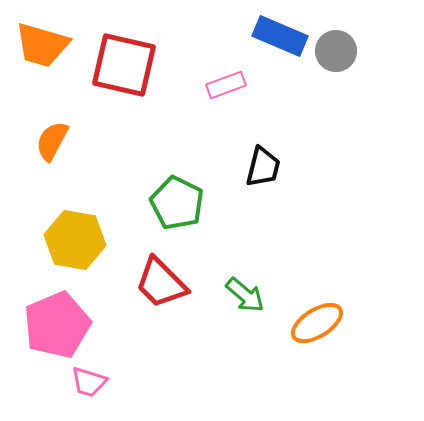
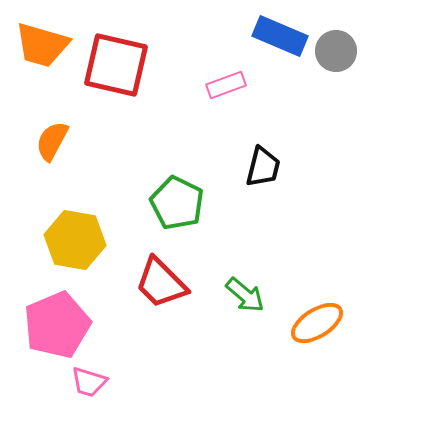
red square: moved 8 px left
